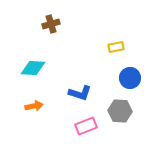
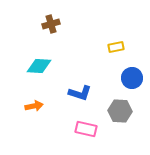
cyan diamond: moved 6 px right, 2 px up
blue circle: moved 2 px right
pink rectangle: moved 3 px down; rotated 35 degrees clockwise
